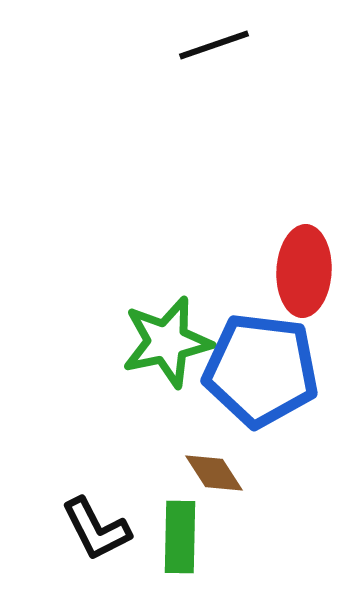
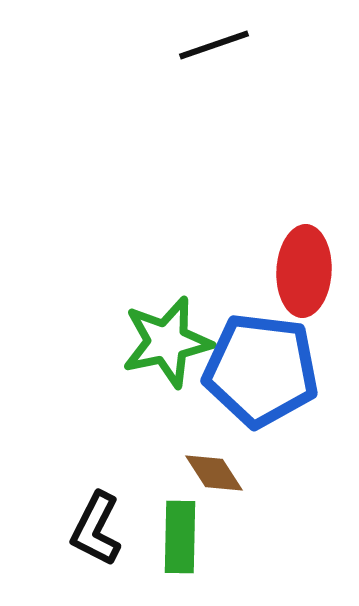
black L-shape: rotated 54 degrees clockwise
